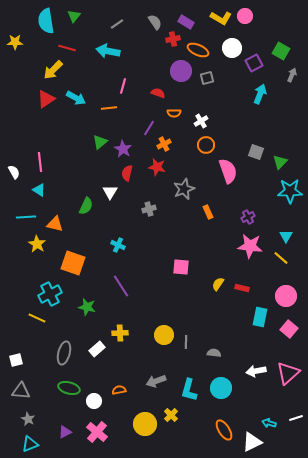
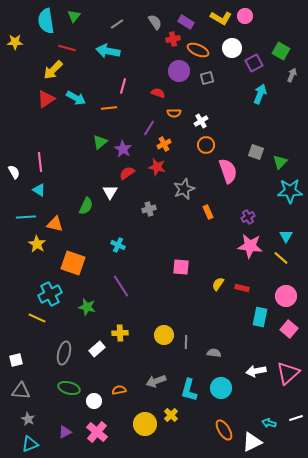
purple circle at (181, 71): moved 2 px left
red semicircle at (127, 173): rotated 42 degrees clockwise
